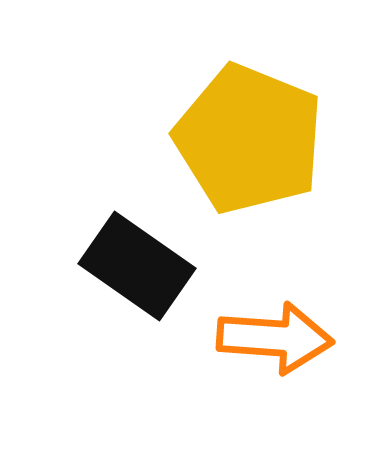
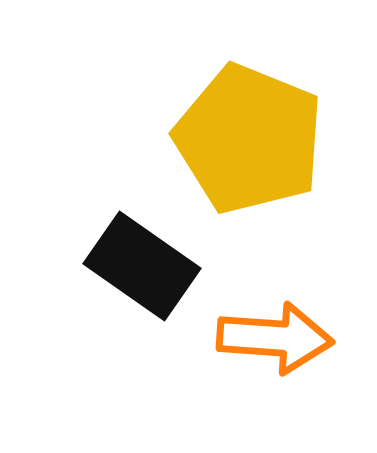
black rectangle: moved 5 px right
